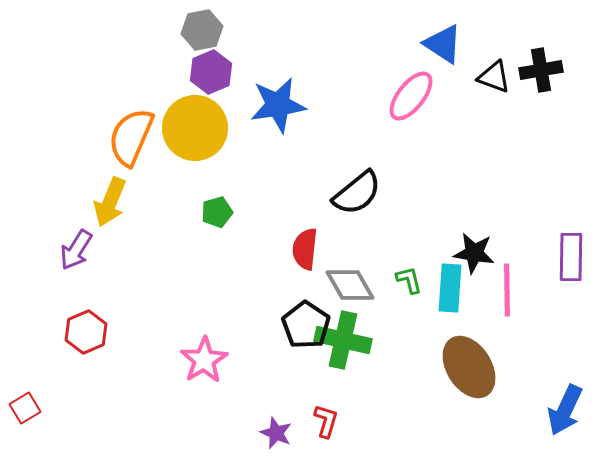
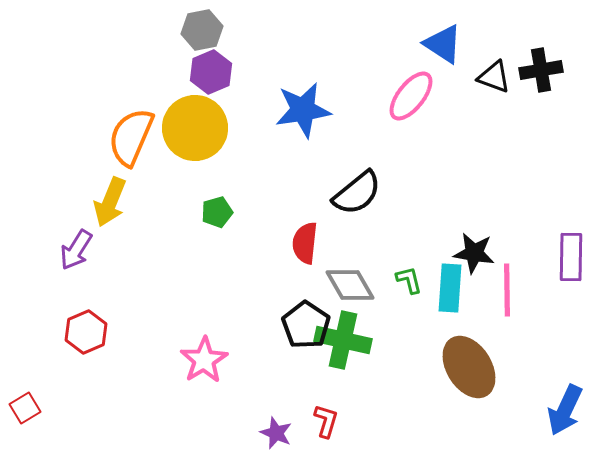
blue star: moved 25 px right, 5 px down
red semicircle: moved 6 px up
